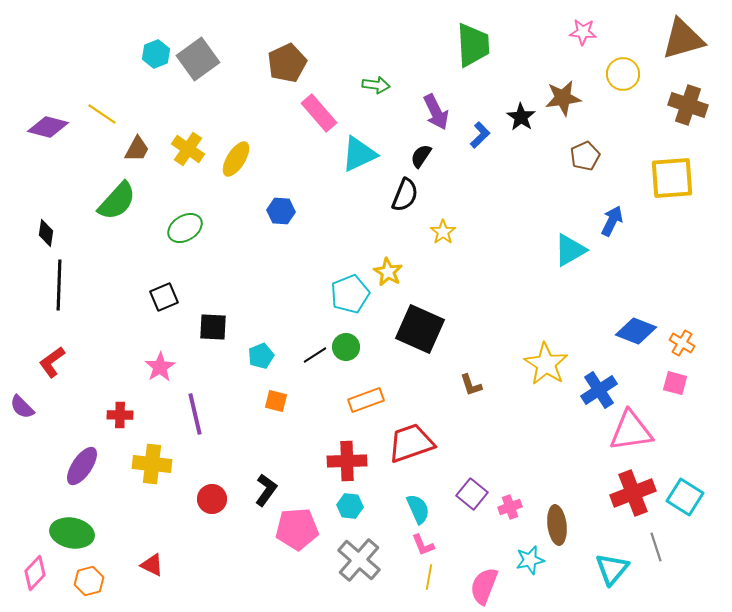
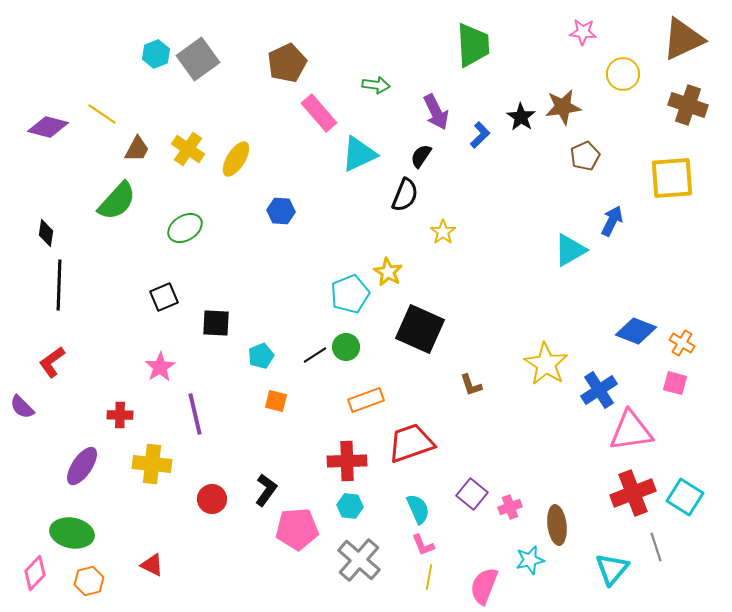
brown triangle at (683, 39): rotated 9 degrees counterclockwise
brown star at (563, 98): moved 9 px down
black square at (213, 327): moved 3 px right, 4 px up
